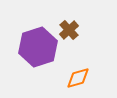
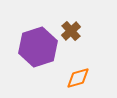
brown cross: moved 2 px right, 1 px down
